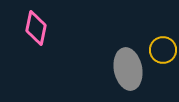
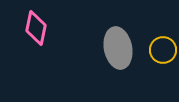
gray ellipse: moved 10 px left, 21 px up
